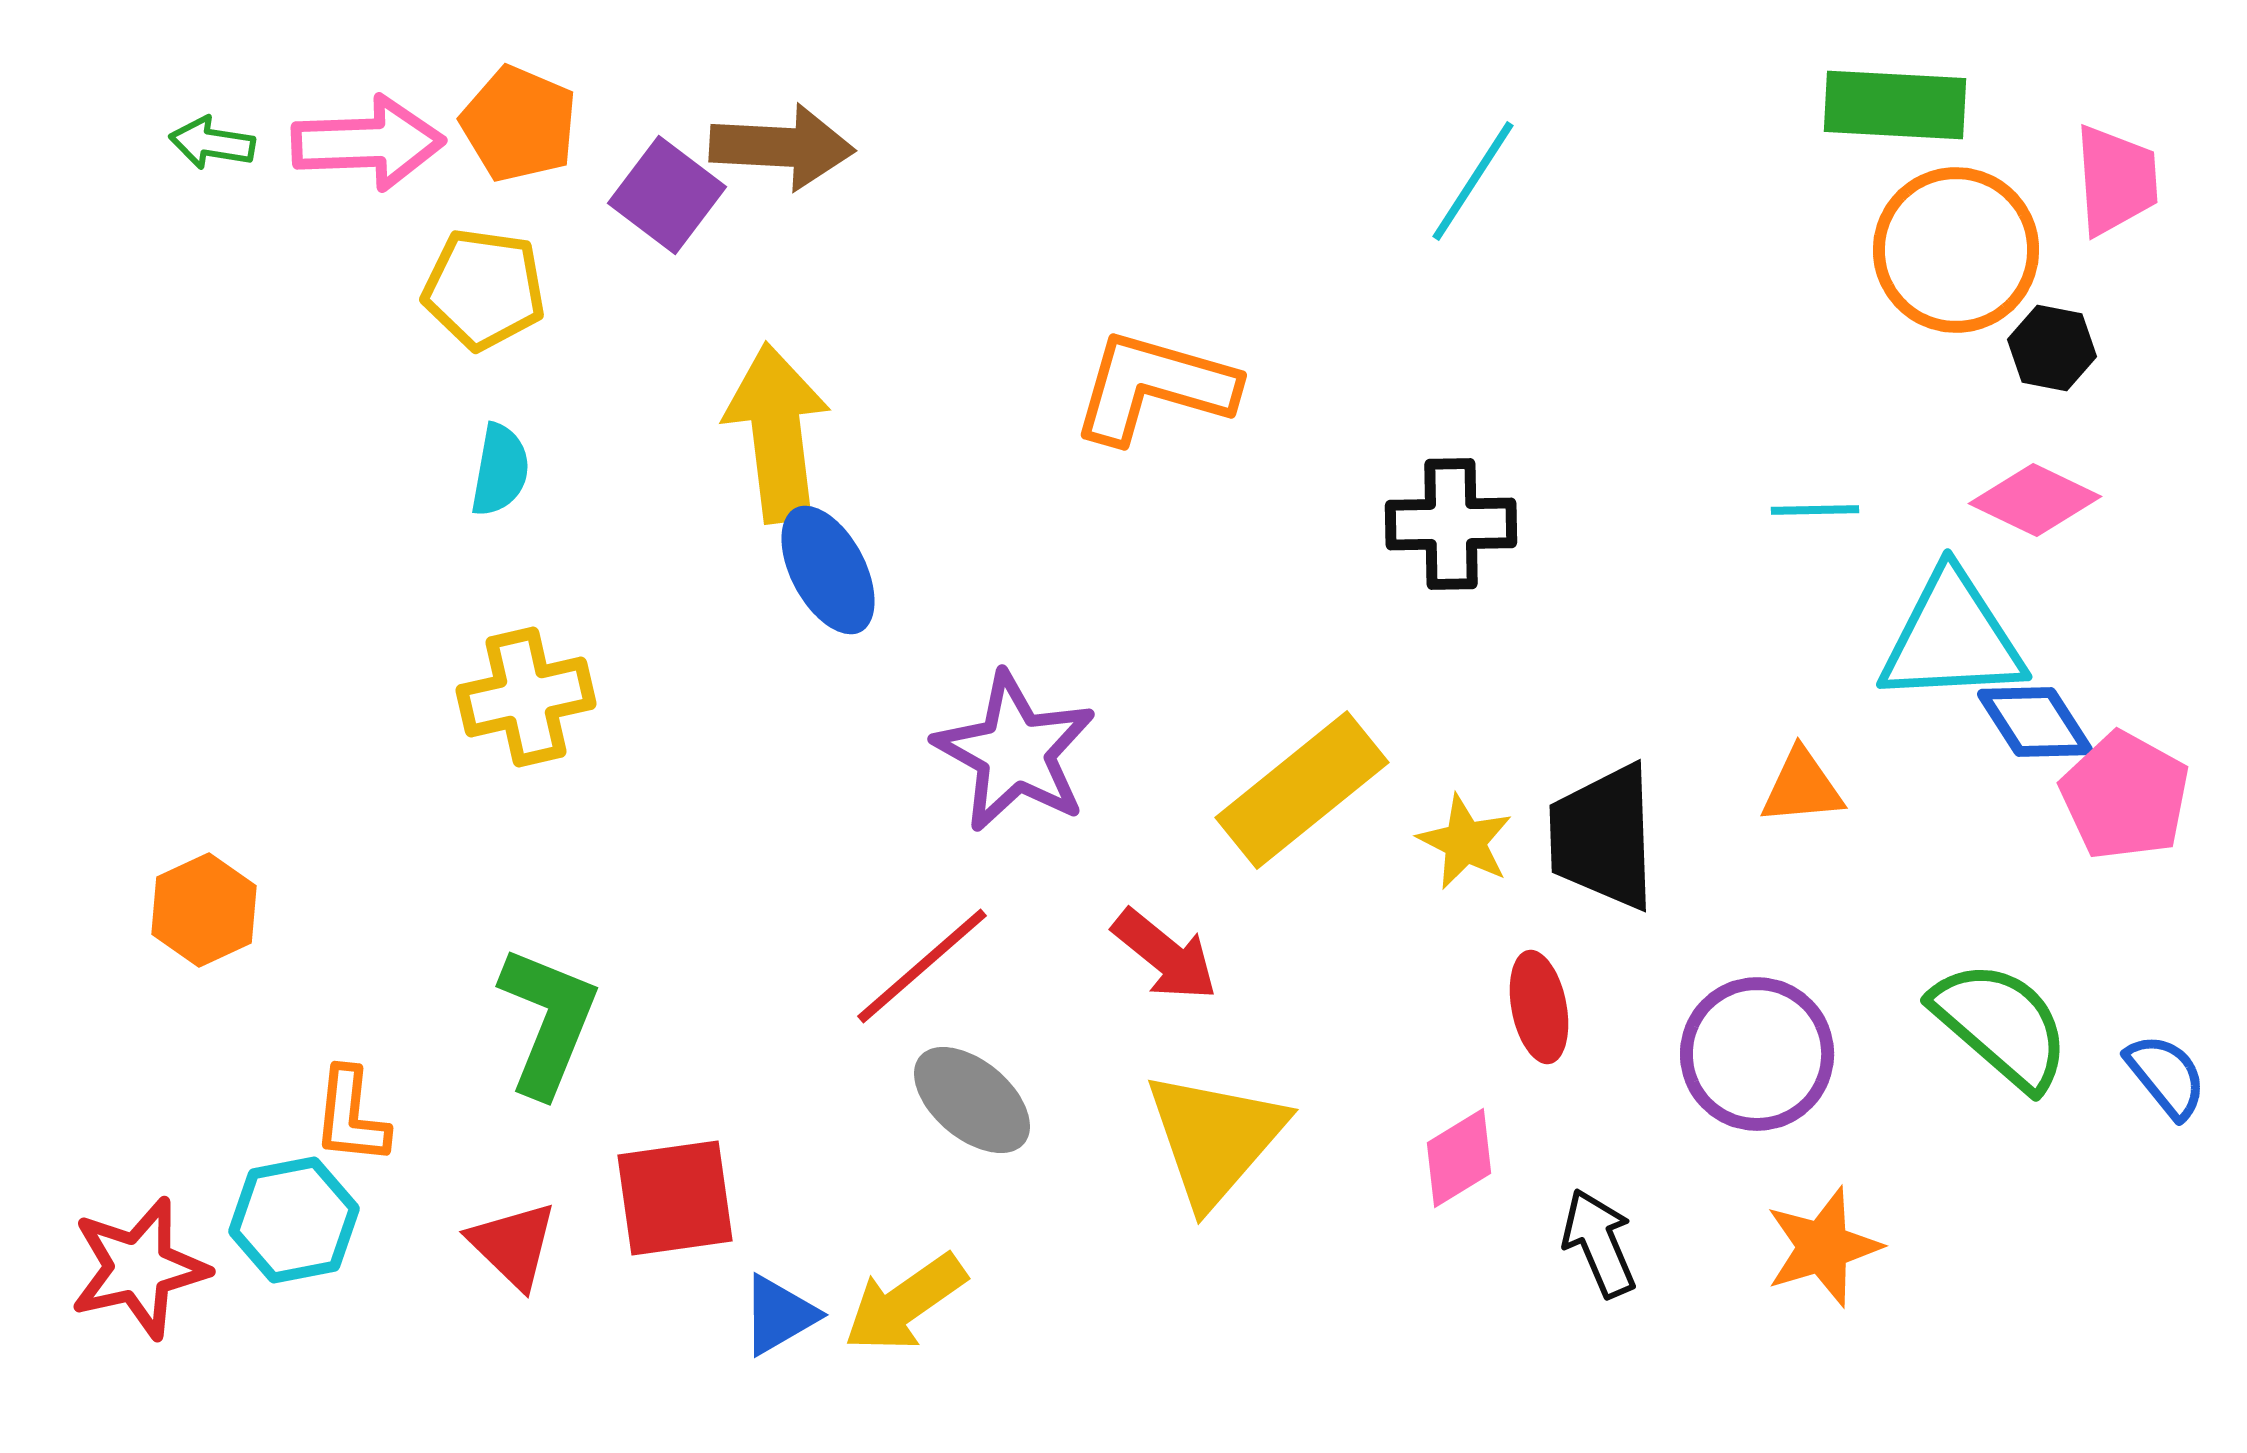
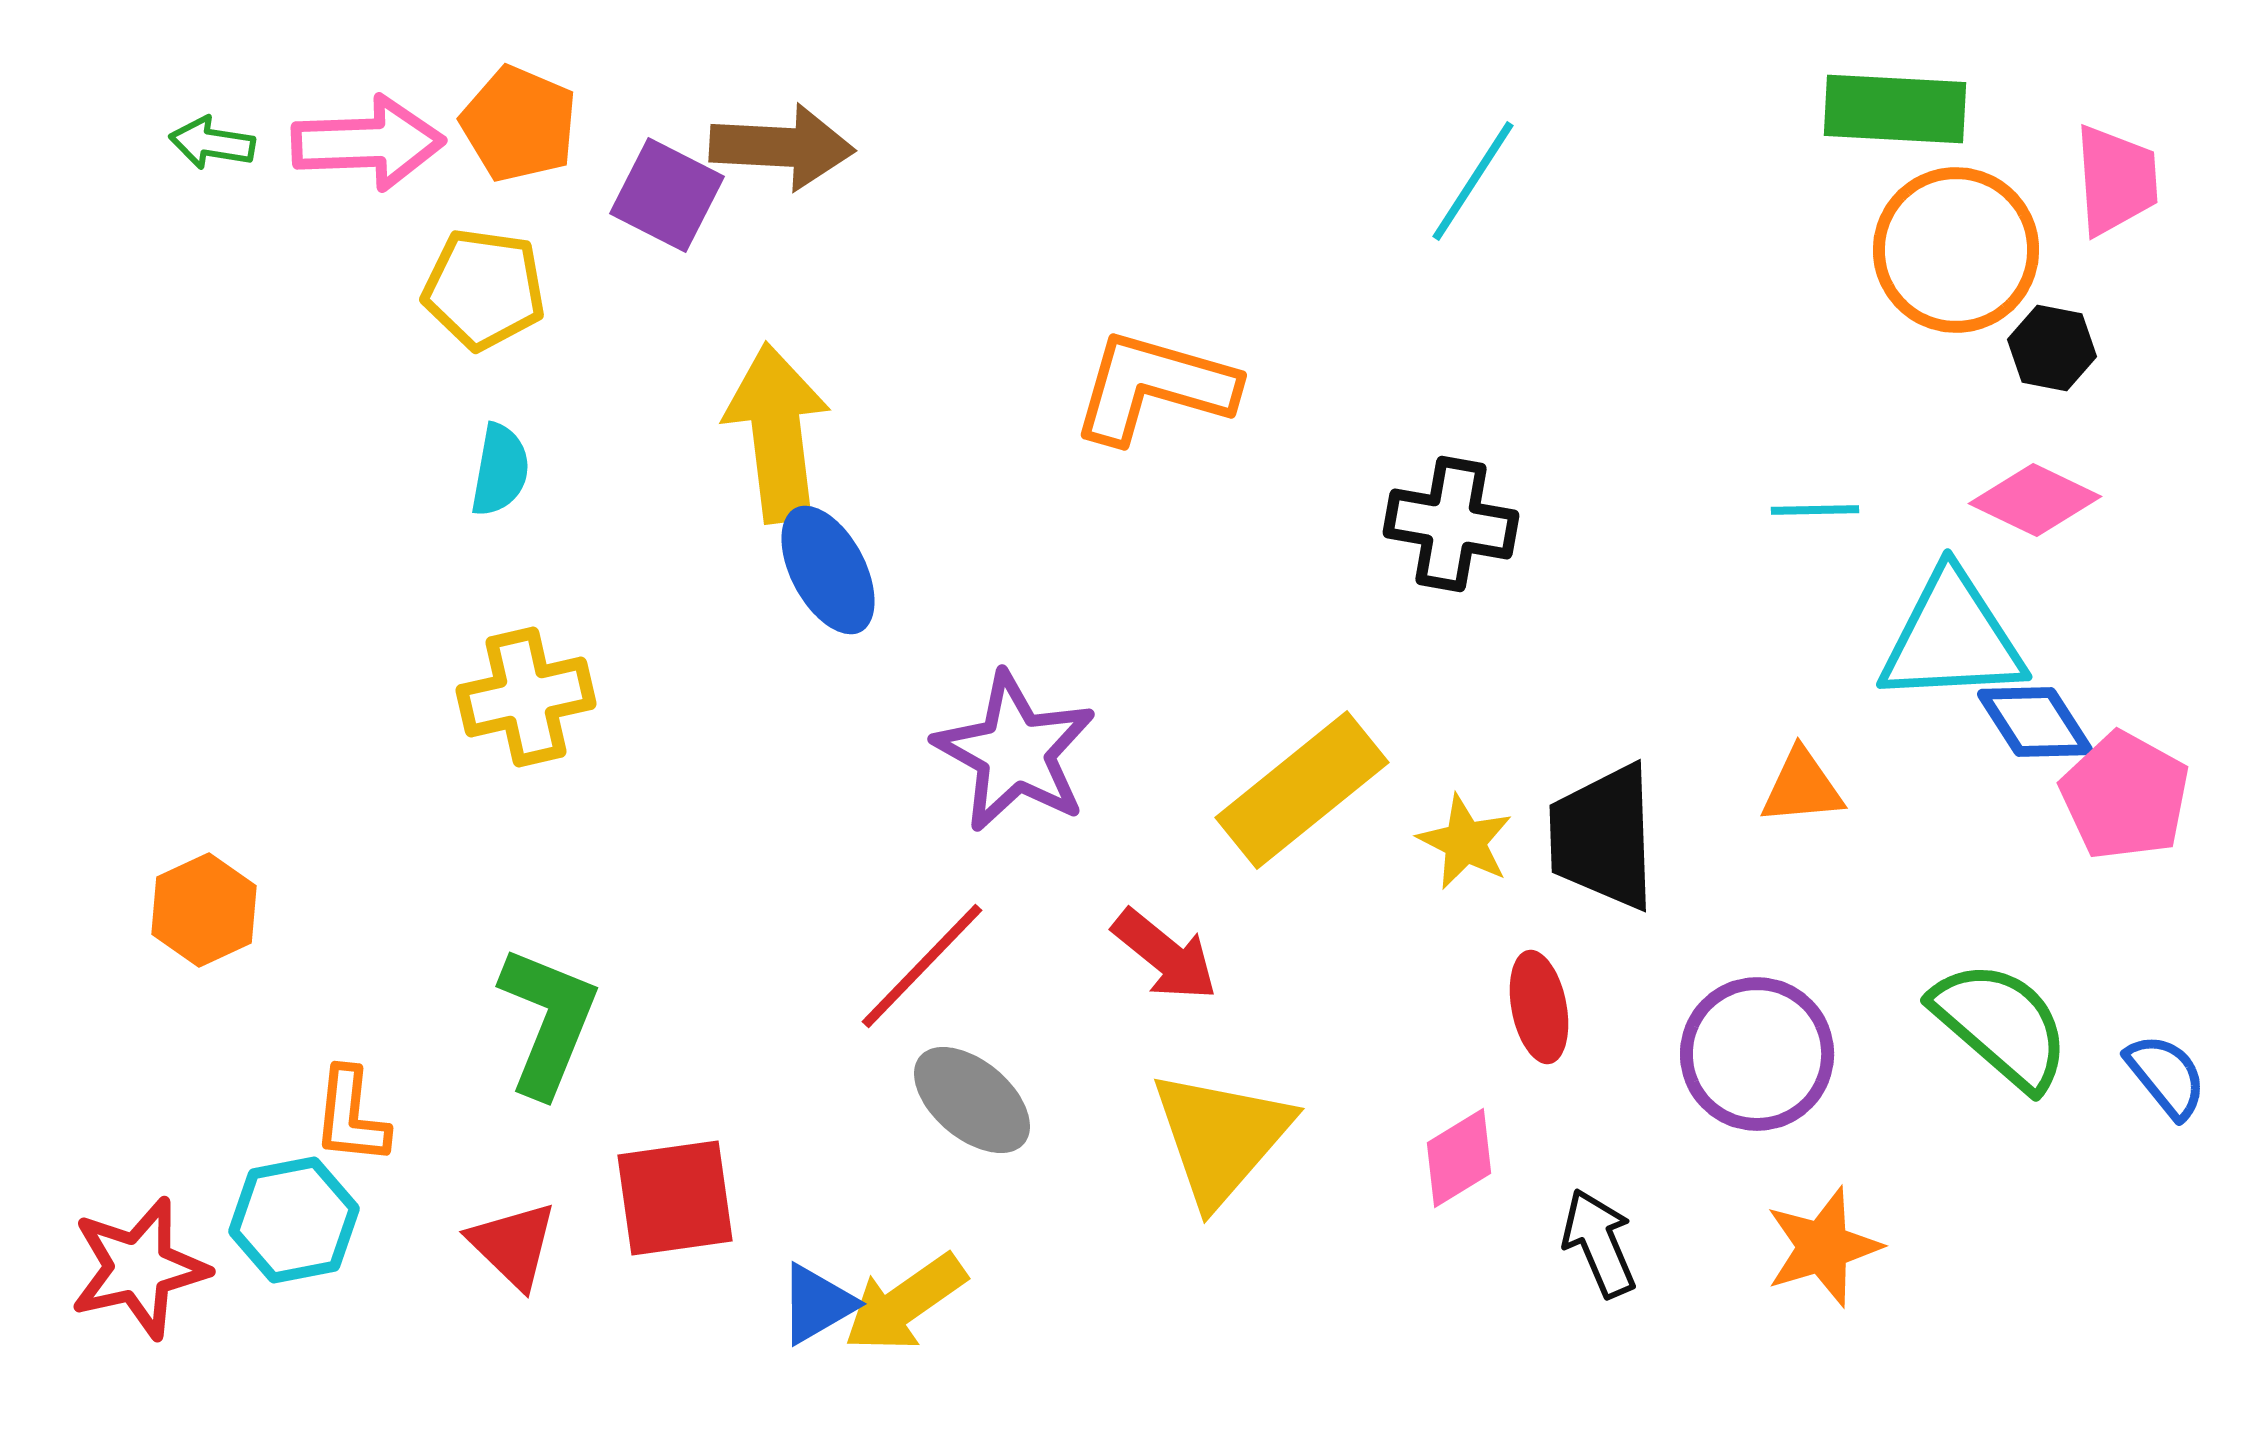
green rectangle at (1895, 105): moved 4 px down
purple square at (667, 195): rotated 10 degrees counterclockwise
black cross at (1451, 524): rotated 11 degrees clockwise
red line at (922, 966): rotated 5 degrees counterclockwise
yellow triangle at (1215, 1138): moved 6 px right, 1 px up
blue triangle at (779, 1315): moved 38 px right, 11 px up
